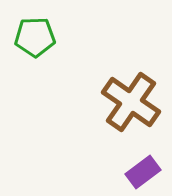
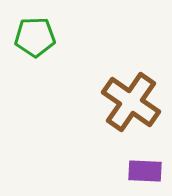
purple rectangle: moved 2 px right, 1 px up; rotated 40 degrees clockwise
